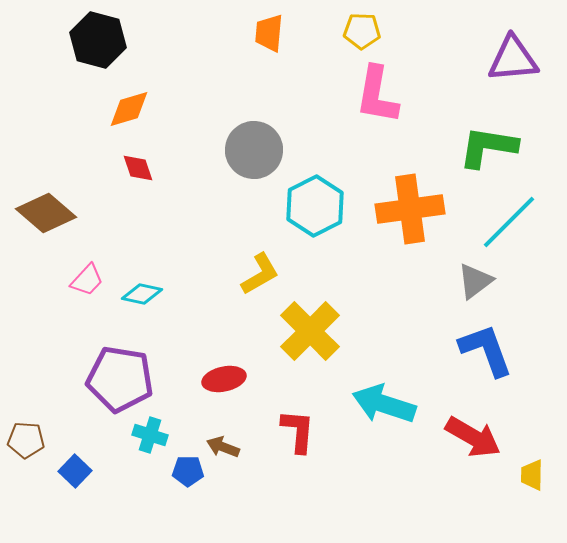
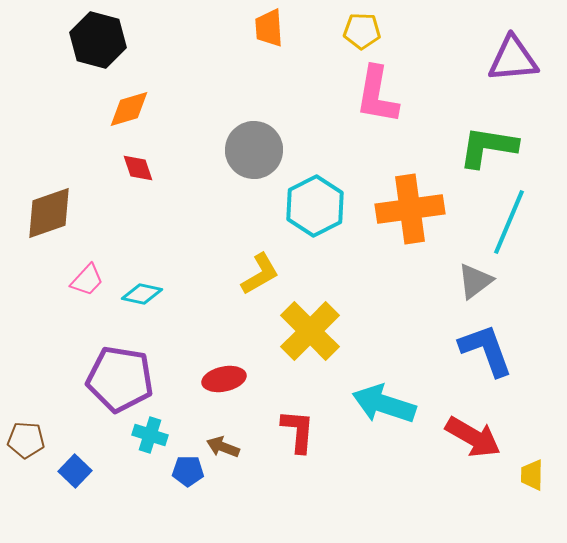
orange trapezoid: moved 5 px up; rotated 9 degrees counterclockwise
brown diamond: moved 3 px right; rotated 60 degrees counterclockwise
cyan line: rotated 22 degrees counterclockwise
